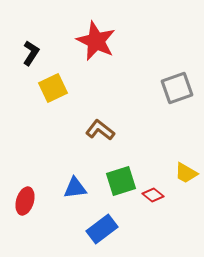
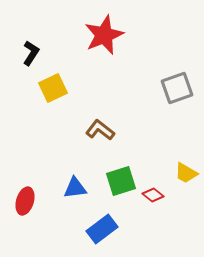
red star: moved 8 px right, 6 px up; rotated 24 degrees clockwise
